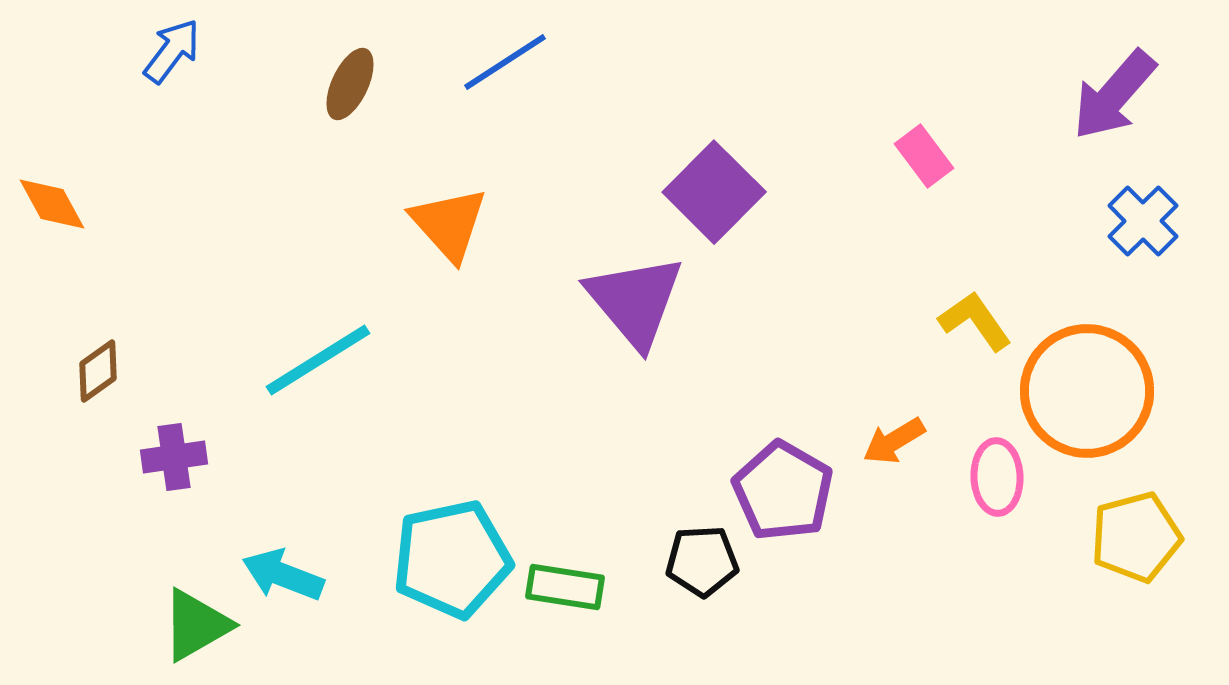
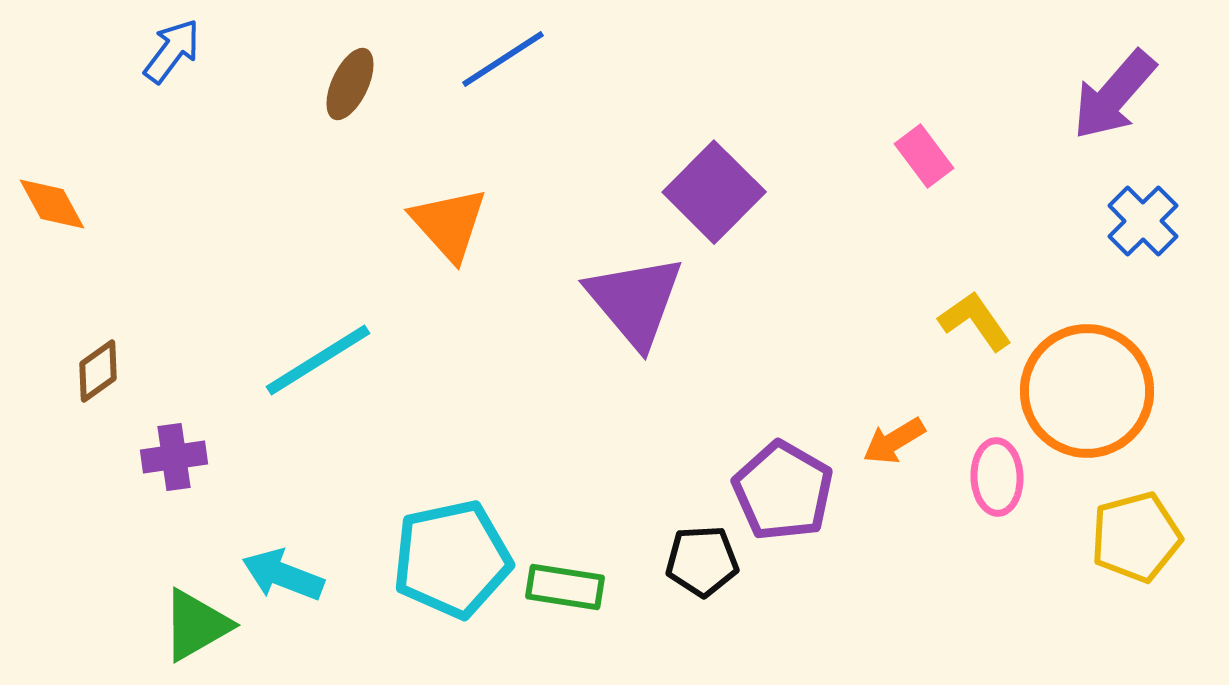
blue line: moved 2 px left, 3 px up
